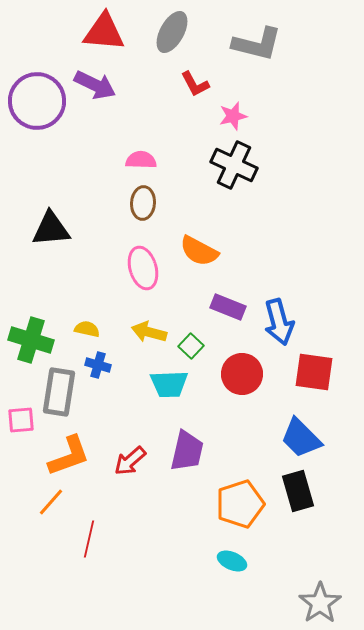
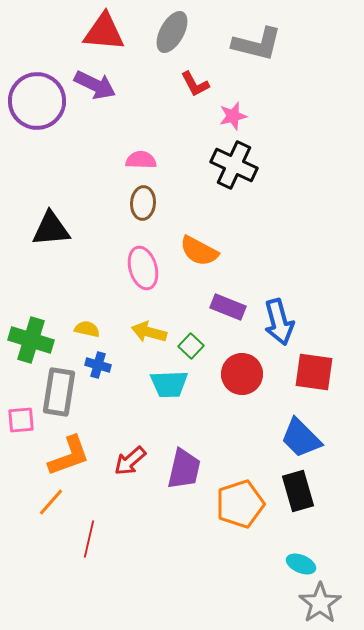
purple trapezoid: moved 3 px left, 18 px down
cyan ellipse: moved 69 px right, 3 px down
